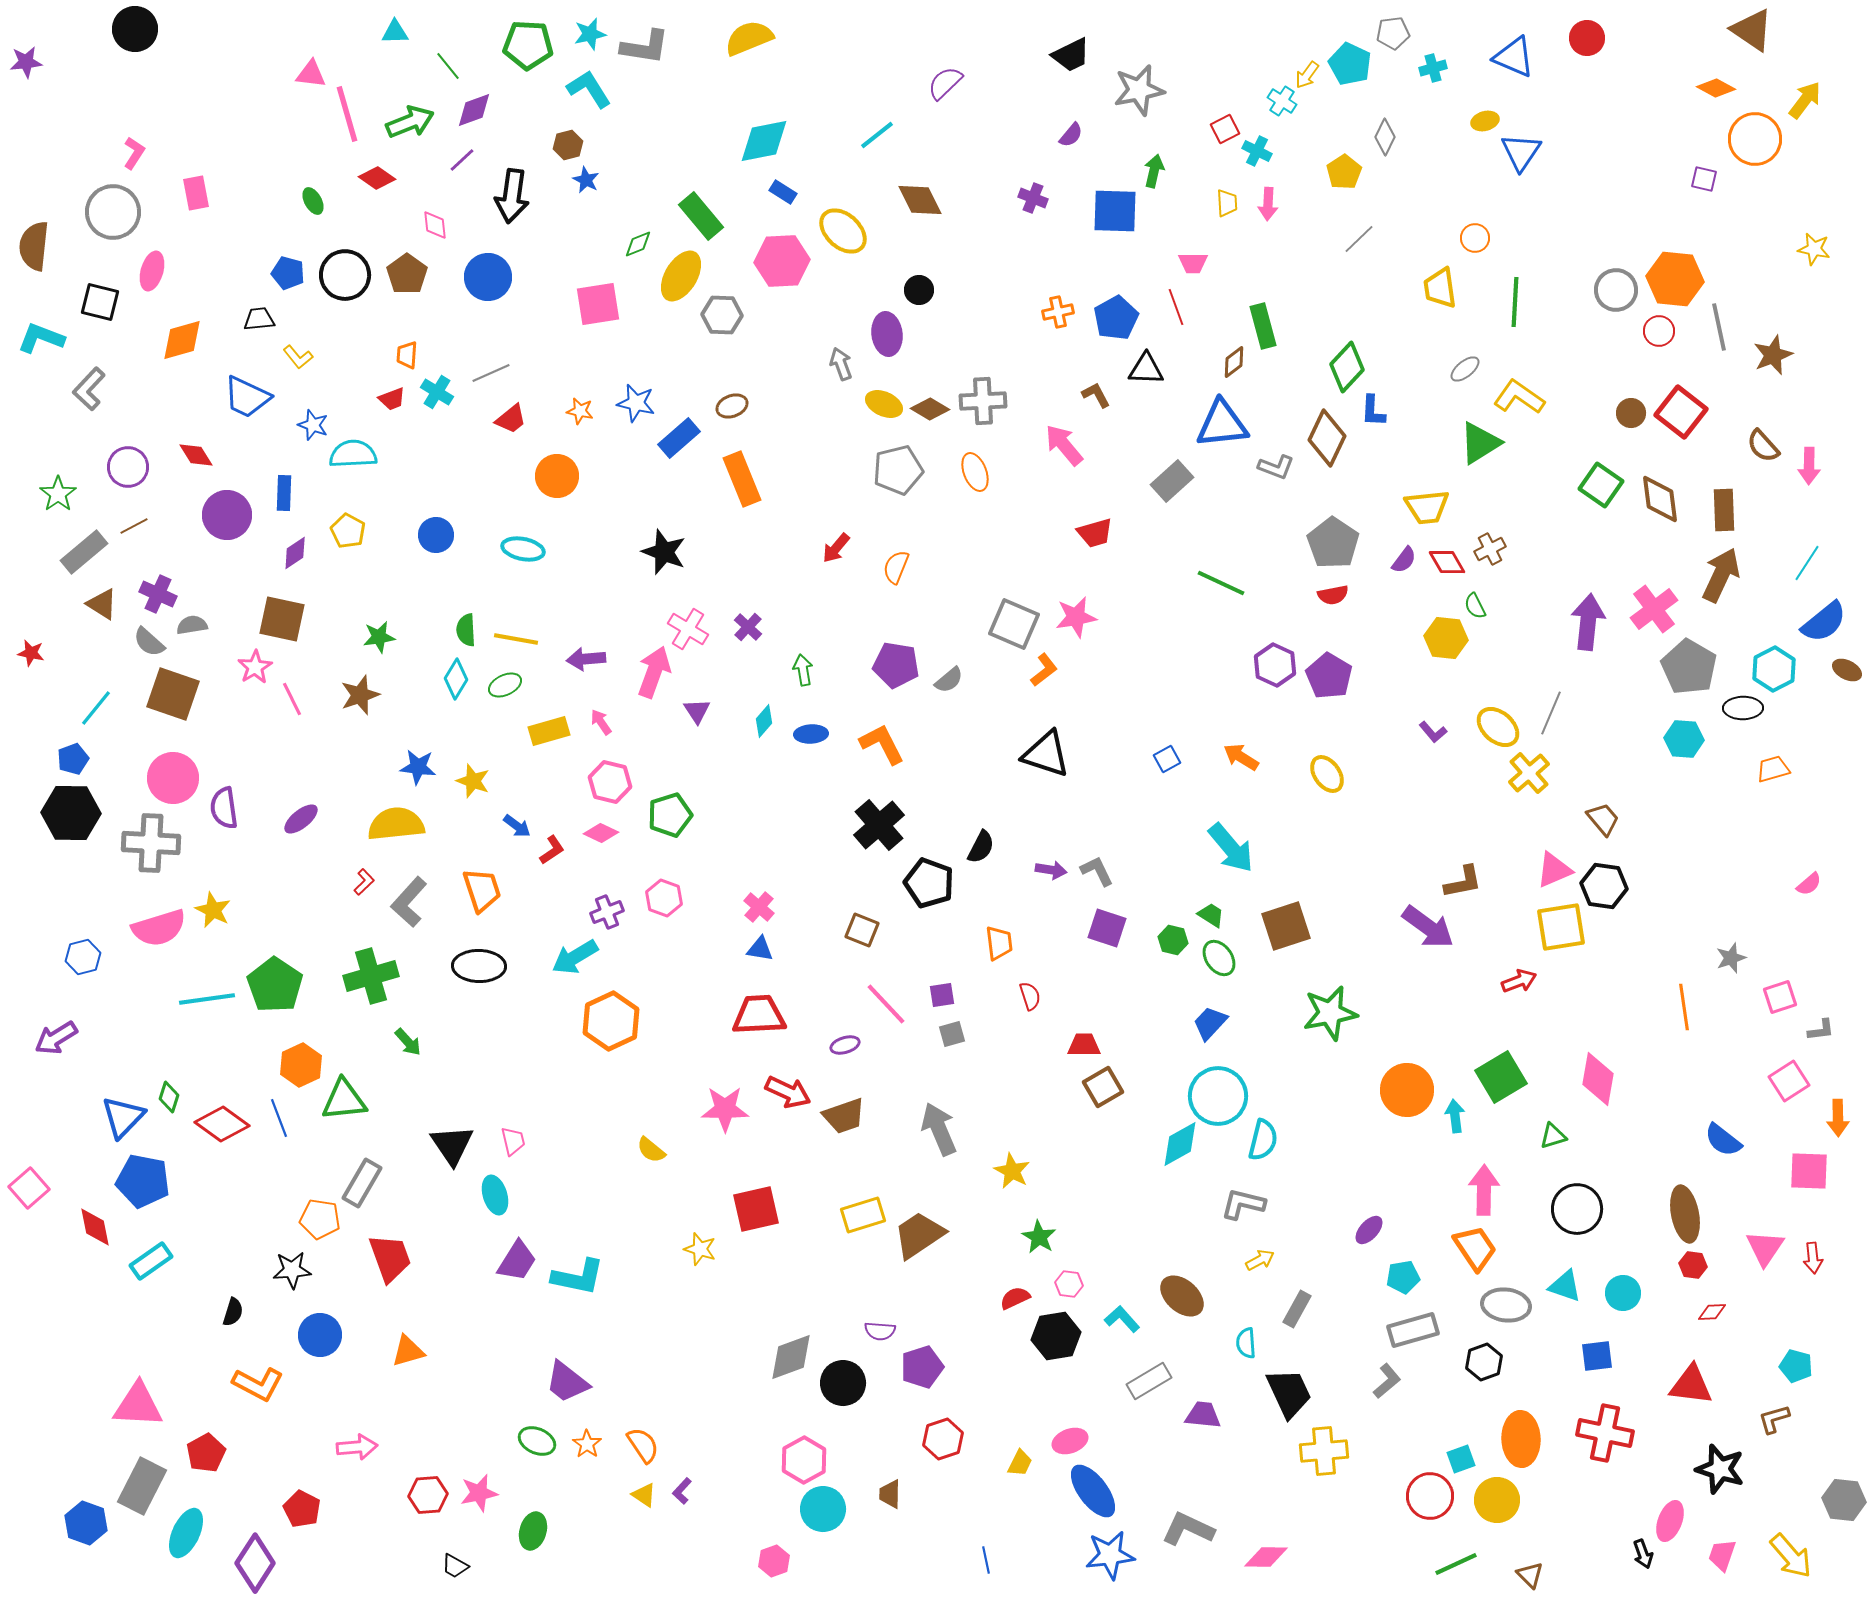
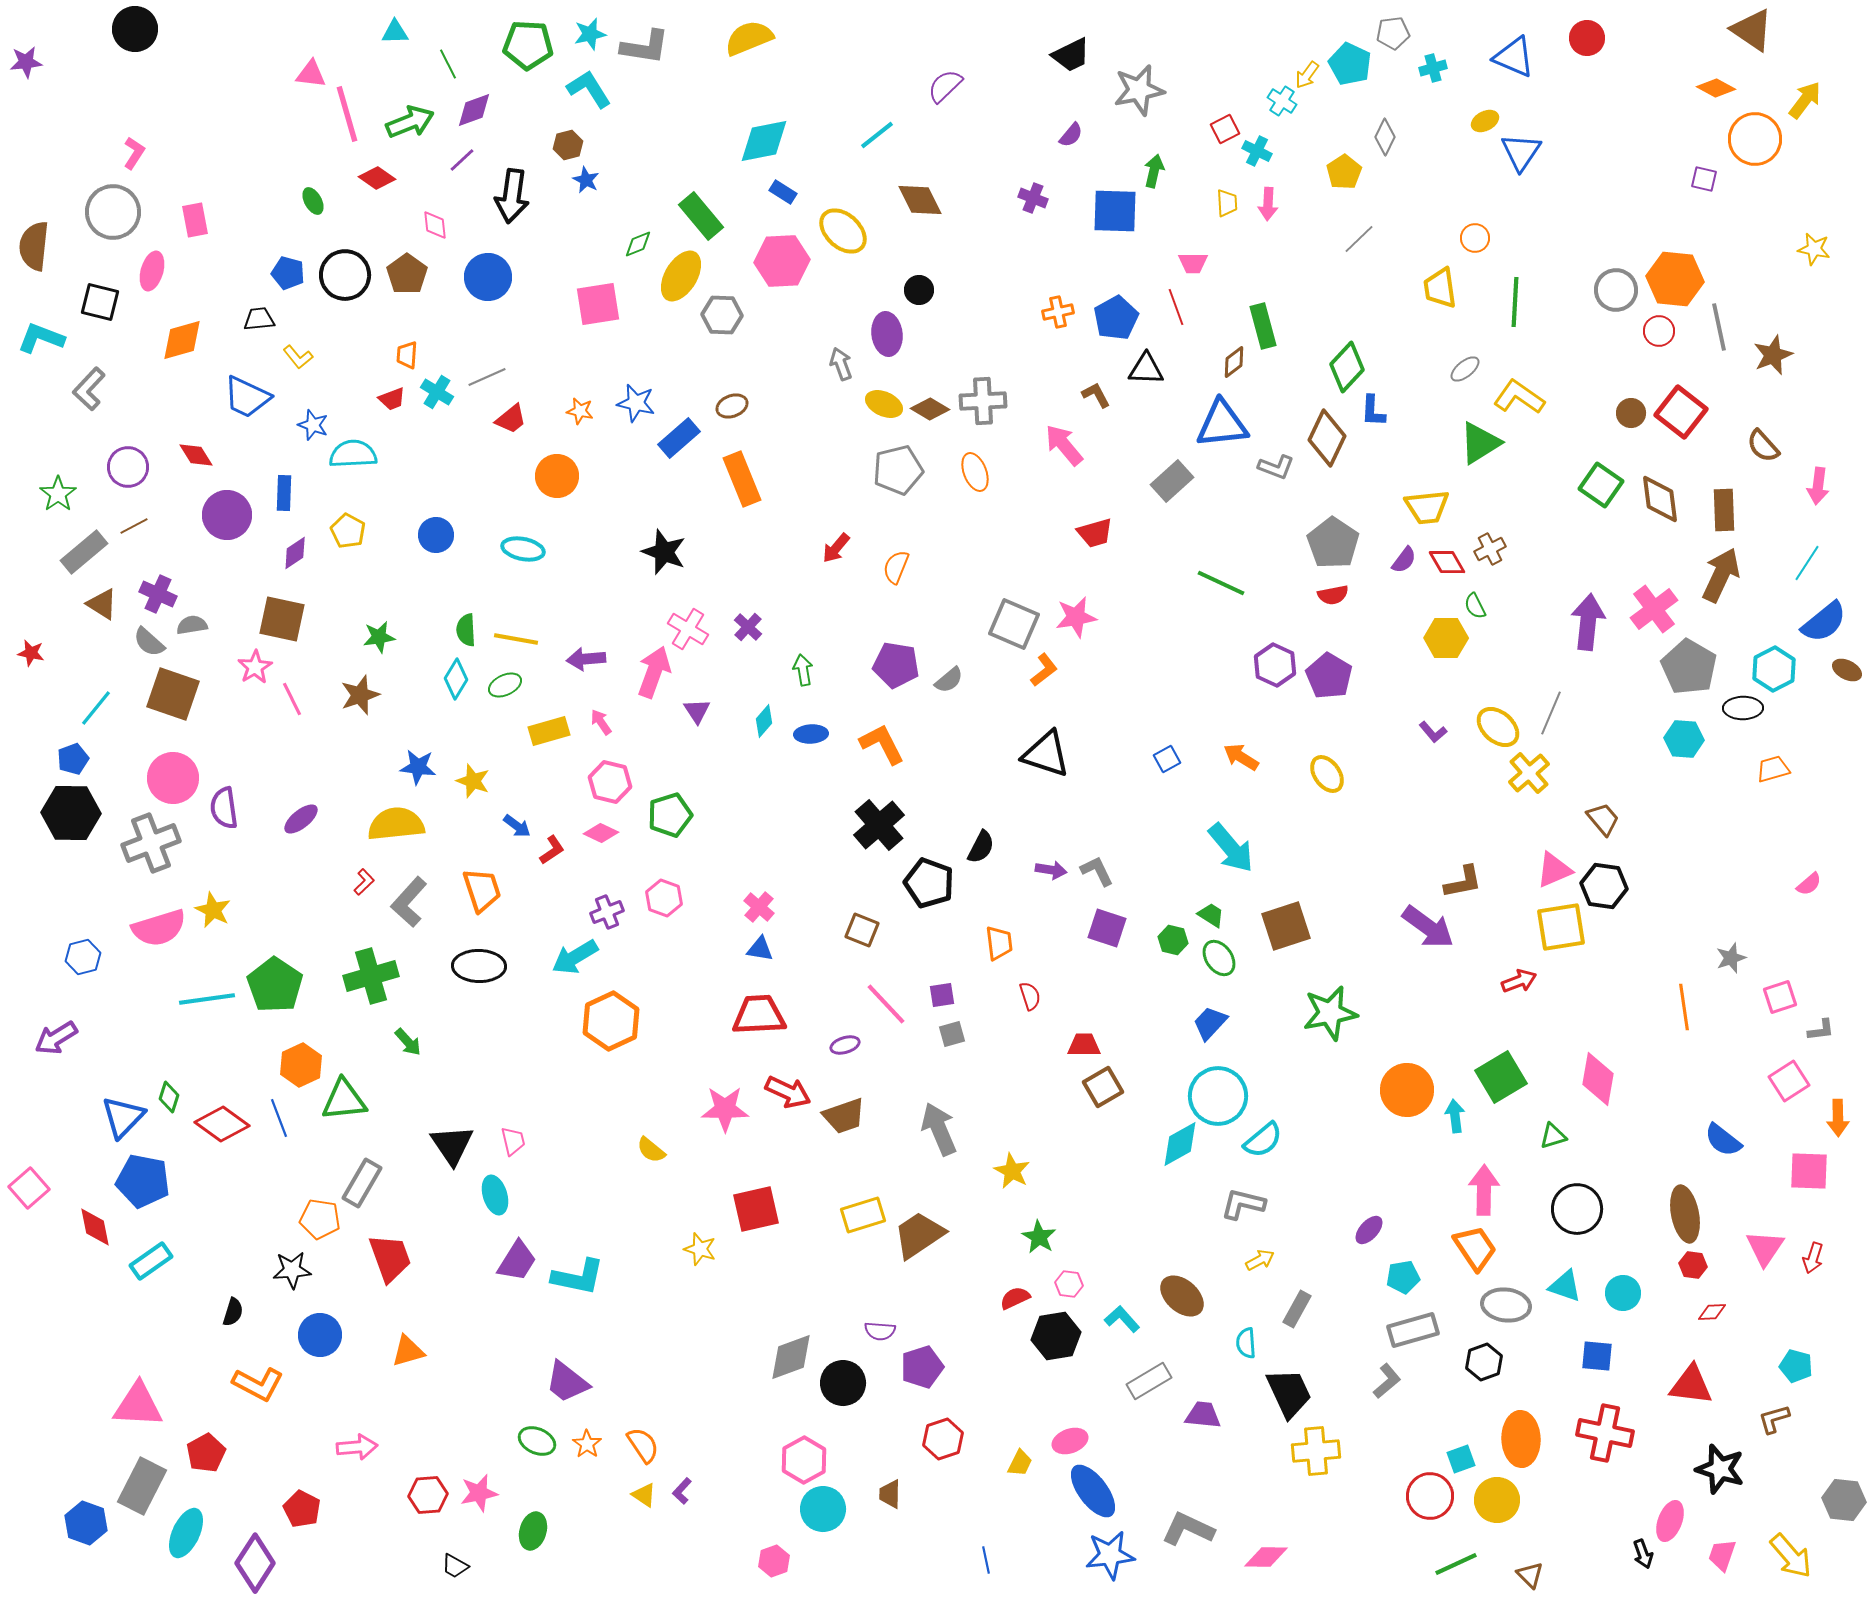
green line at (448, 66): moved 2 px up; rotated 12 degrees clockwise
purple semicircle at (945, 83): moved 3 px down
yellow ellipse at (1485, 121): rotated 12 degrees counterclockwise
pink rectangle at (196, 193): moved 1 px left, 27 px down
gray line at (491, 373): moved 4 px left, 4 px down
pink arrow at (1809, 466): moved 9 px right, 20 px down; rotated 6 degrees clockwise
yellow hexagon at (1446, 638): rotated 6 degrees counterclockwise
gray cross at (151, 843): rotated 24 degrees counterclockwise
cyan semicircle at (1263, 1140): rotated 36 degrees clockwise
red arrow at (1813, 1258): rotated 24 degrees clockwise
blue square at (1597, 1356): rotated 12 degrees clockwise
yellow cross at (1324, 1451): moved 8 px left
